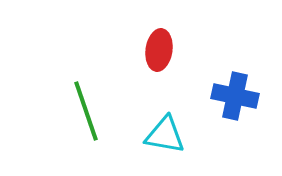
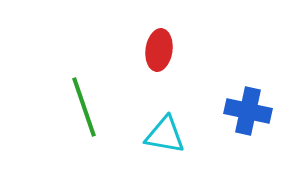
blue cross: moved 13 px right, 15 px down
green line: moved 2 px left, 4 px up
